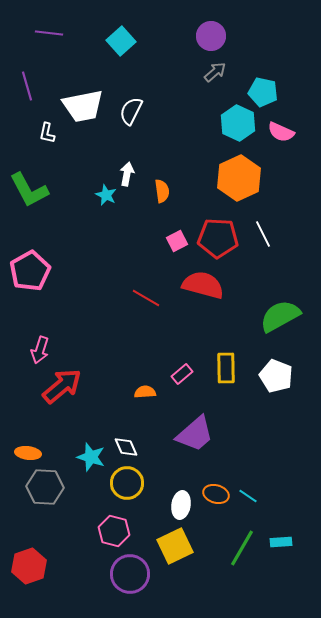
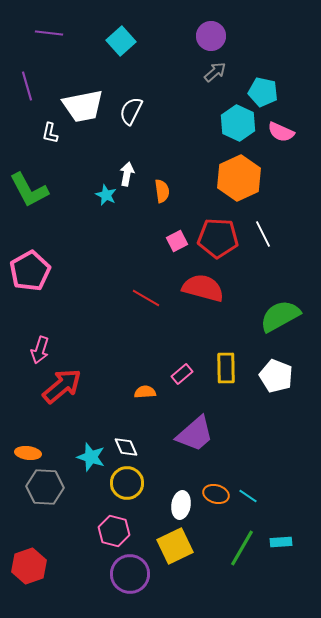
white L-shape at (47, 133): moved 3 px right
red semicircle at (203, 285): moved 3 px down
